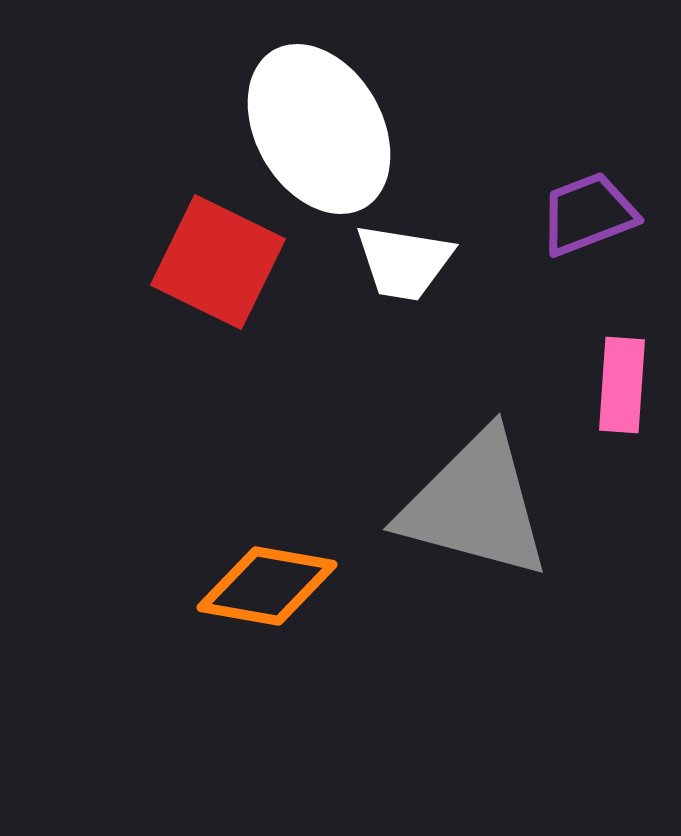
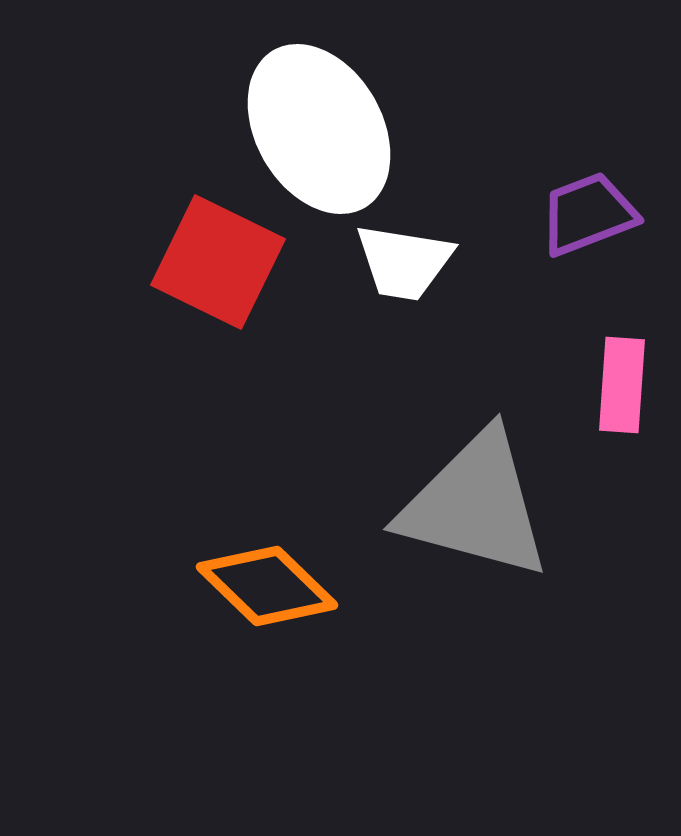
orange diamond: rotated 34 degrees clockwise
